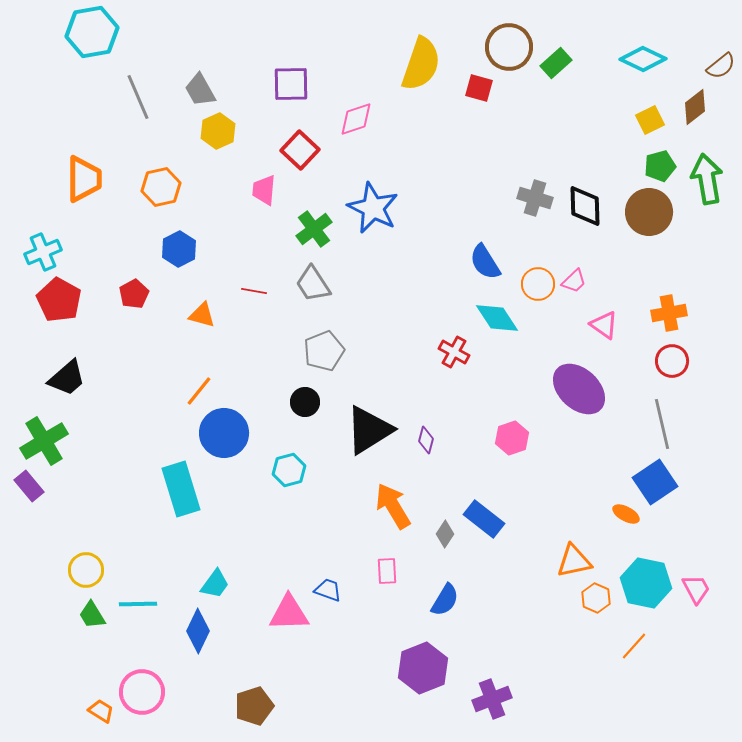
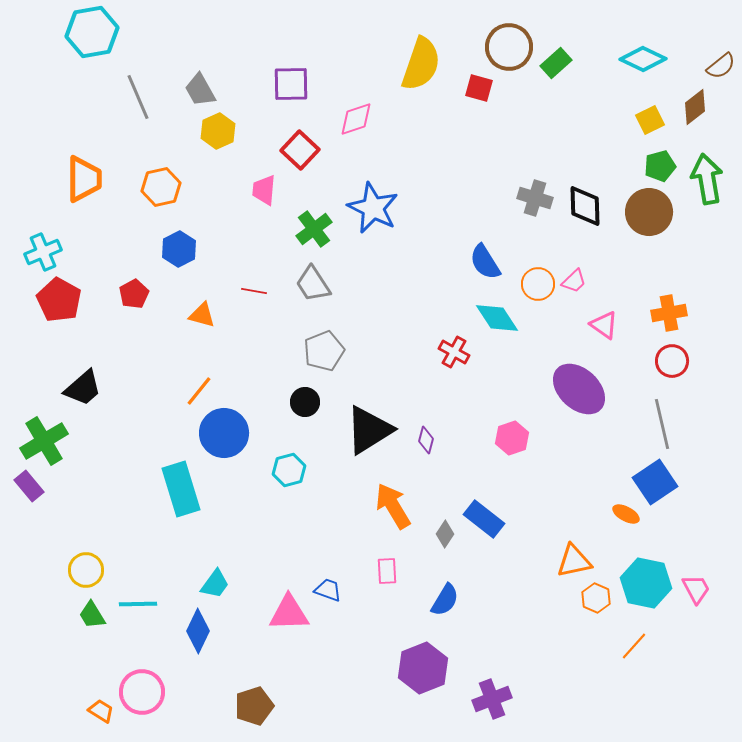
black trapezoid at (67, 378): moved 16 px right, 10 px down
